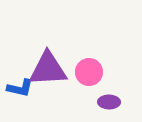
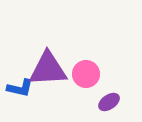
pink circle: moved 3 px left, 2 px down
purple ellipse: rotated 35 degrees counterclockwise
